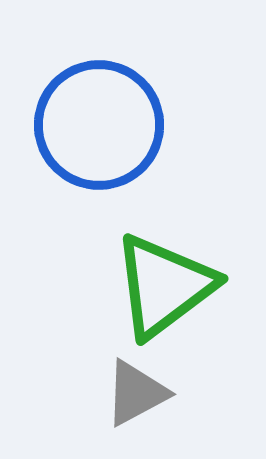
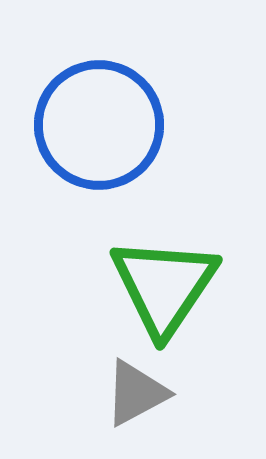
green triangle: rotated 19 degrees counterclockwise
